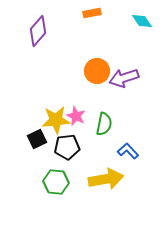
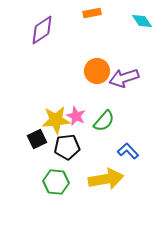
purple diamond: moved 4 px right, 1 px up; rotated 16 degrees clockwise
green semicircle: moved 3 px up; rotated 30 degrees clockwise
